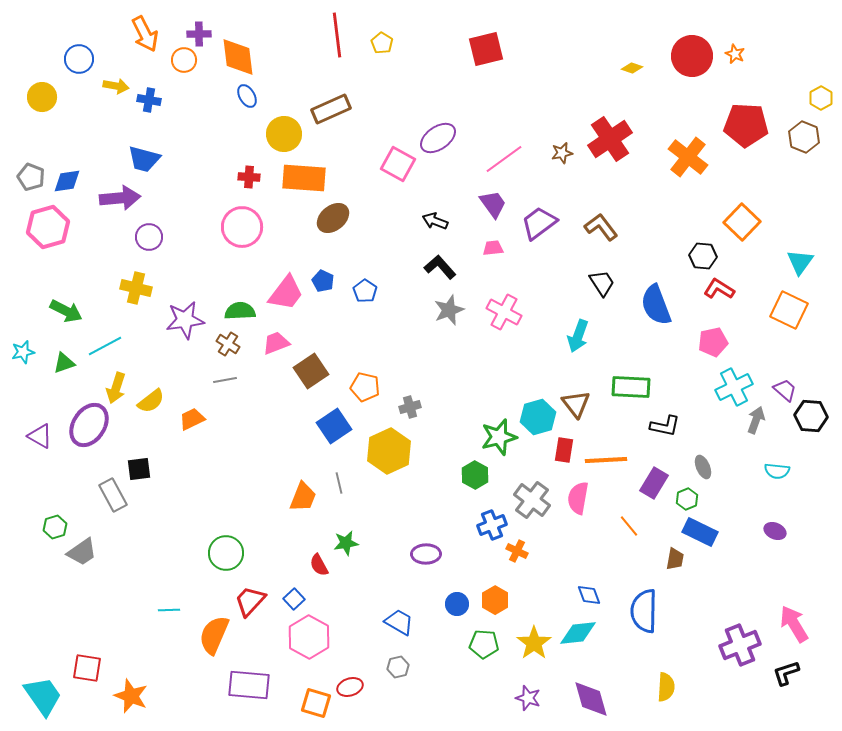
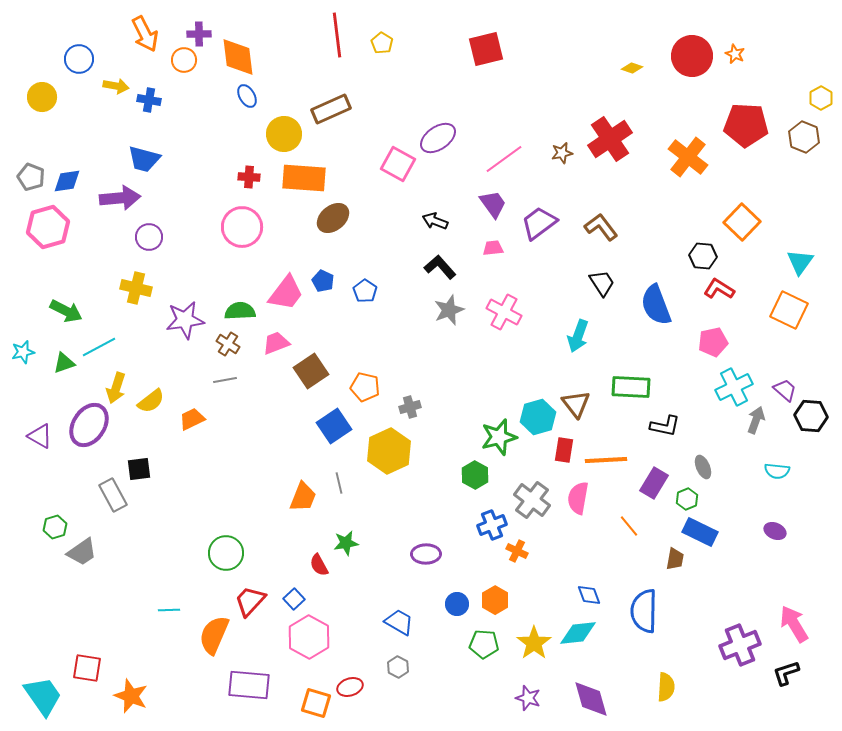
cyan line at (105, 346): moved 6 px left, 1 px down
gray hexagon at (398, 667): rotated 20 degrees counterclockwise
